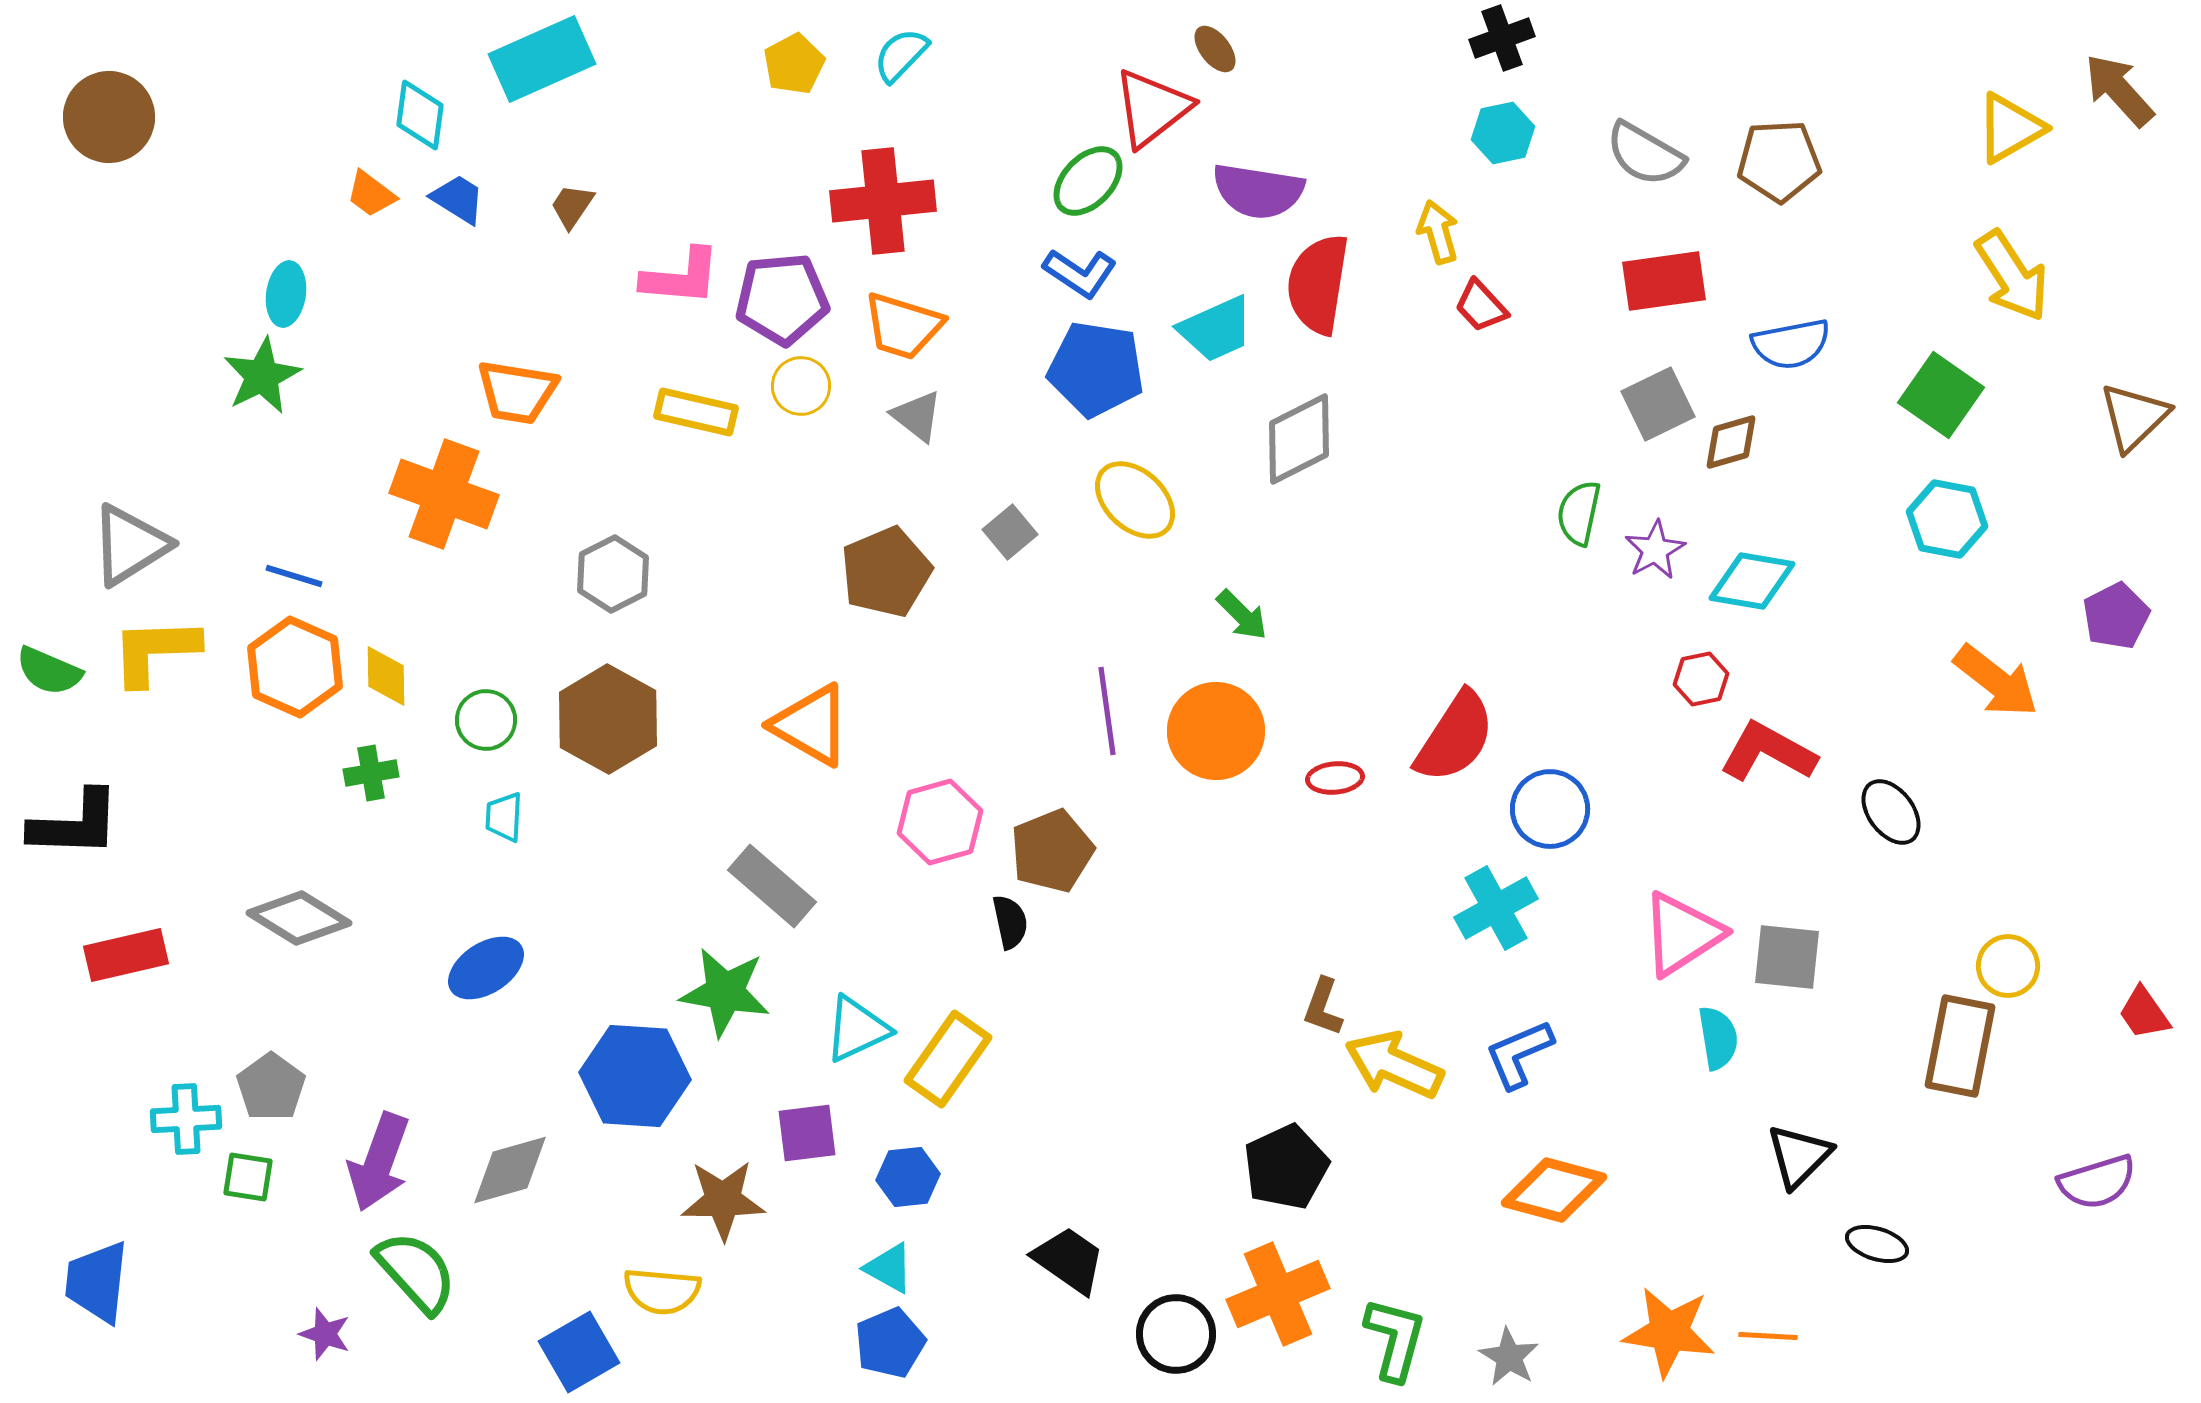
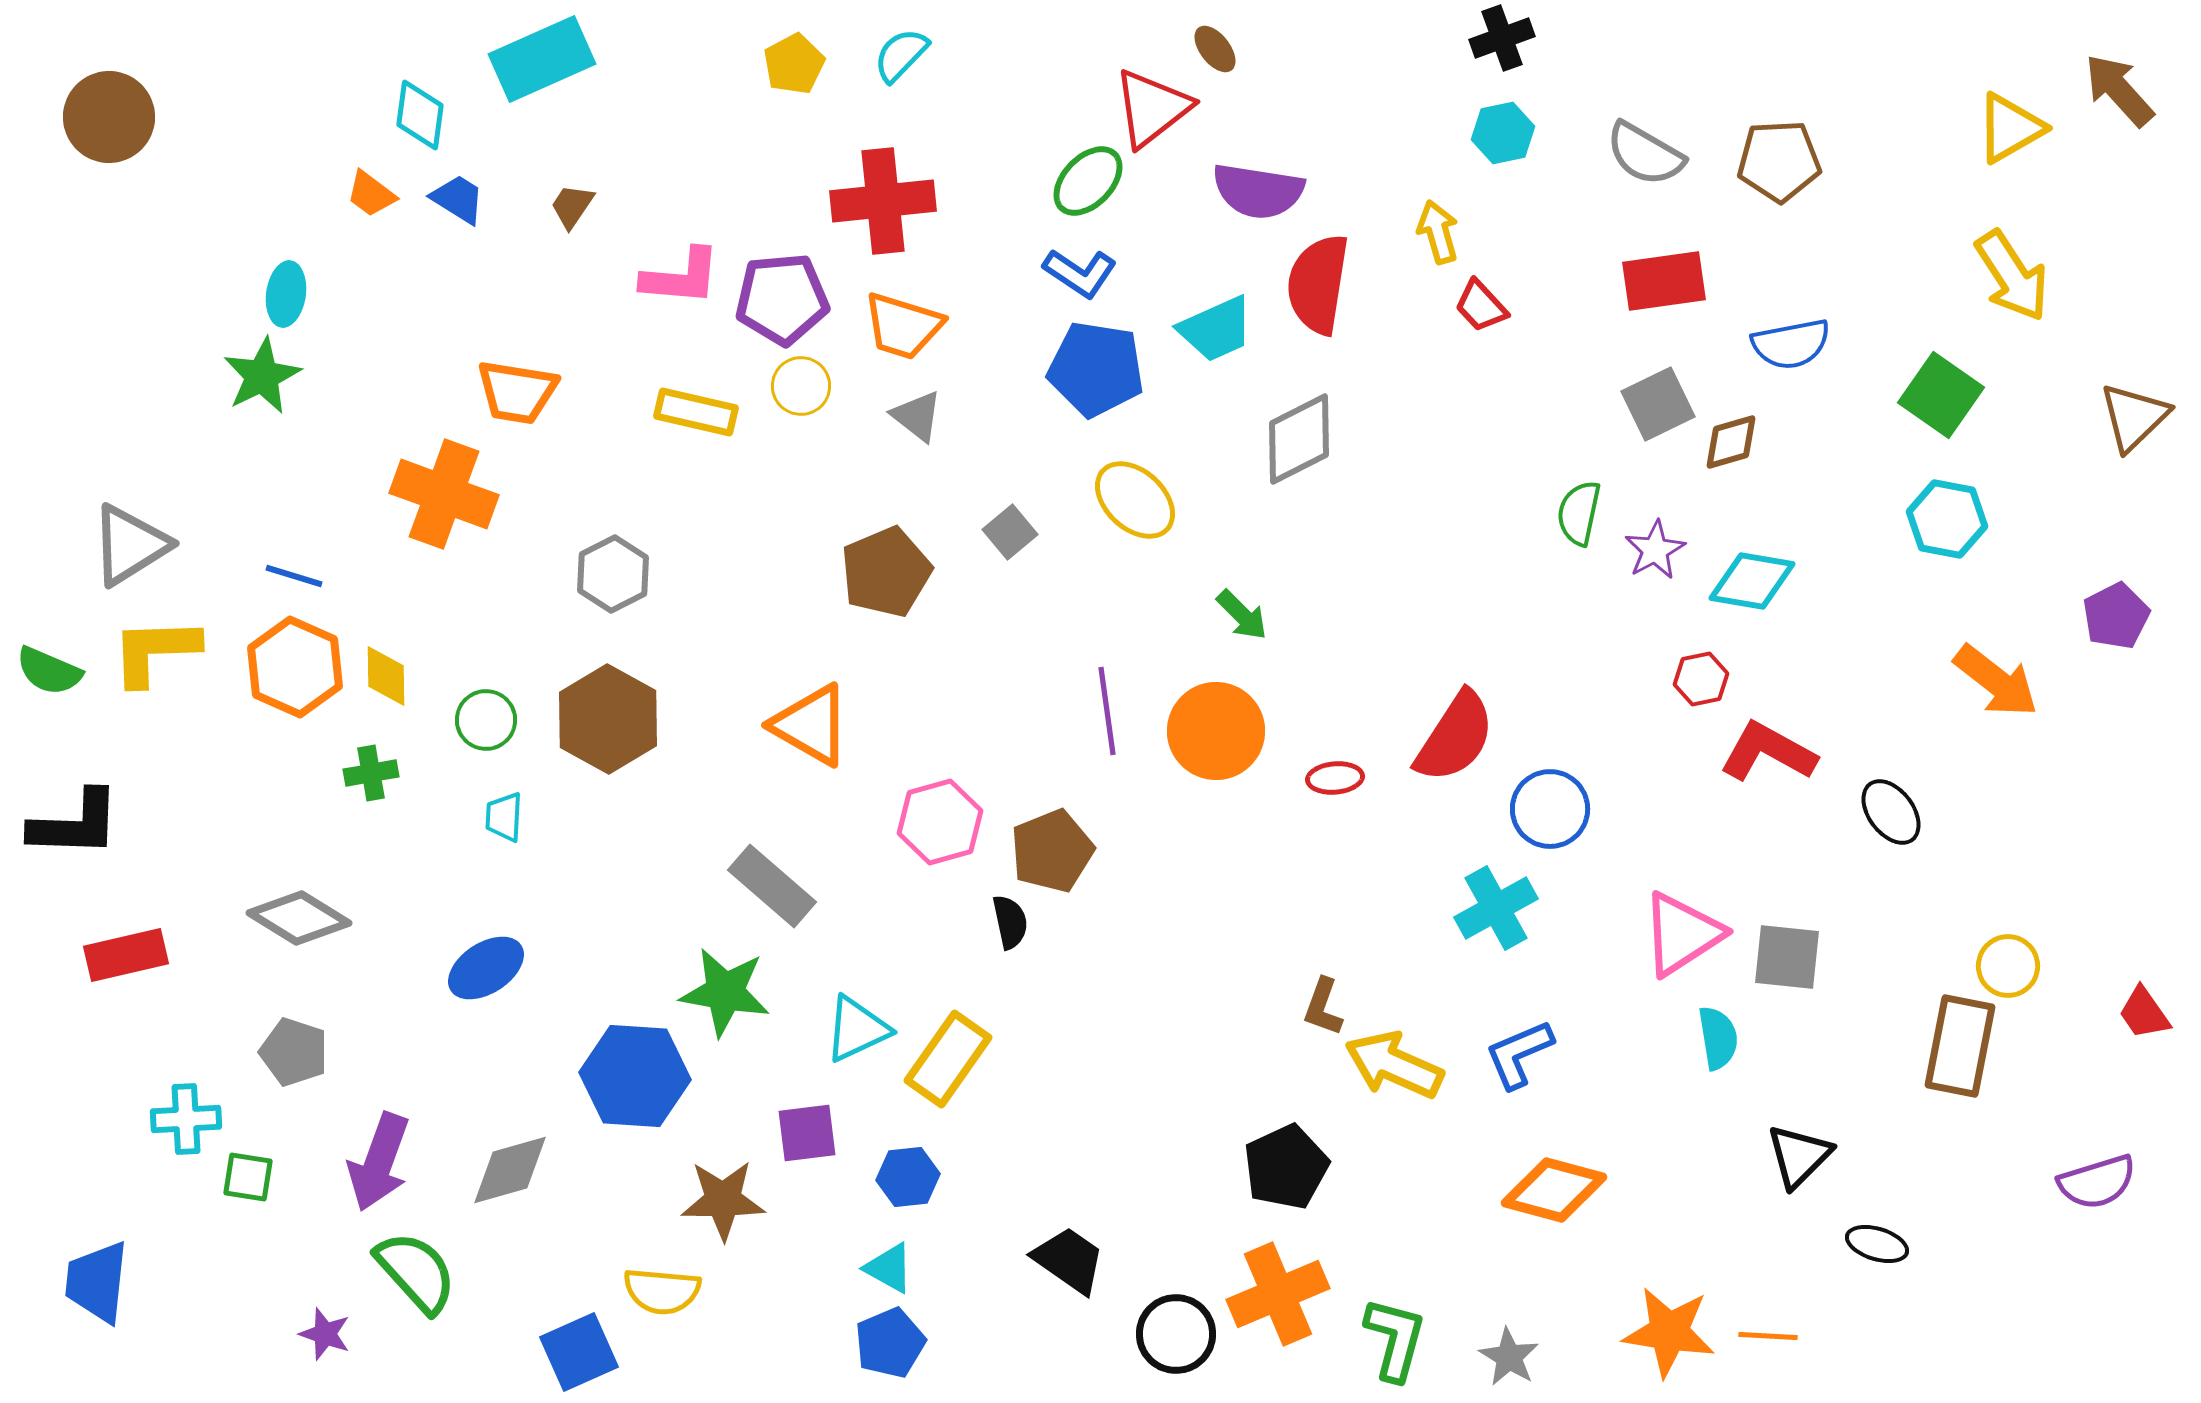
gray pentagon at (271, 1087): moved 23 px right, 35 px up; rotated 18 degrees counterclockwise
blue square at (579, 1352): rotated 6 degrees clockwise
